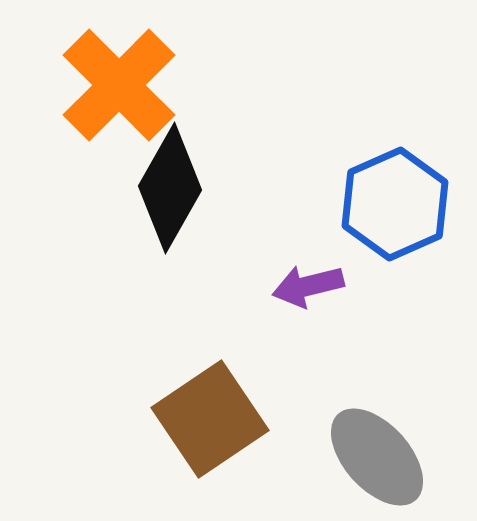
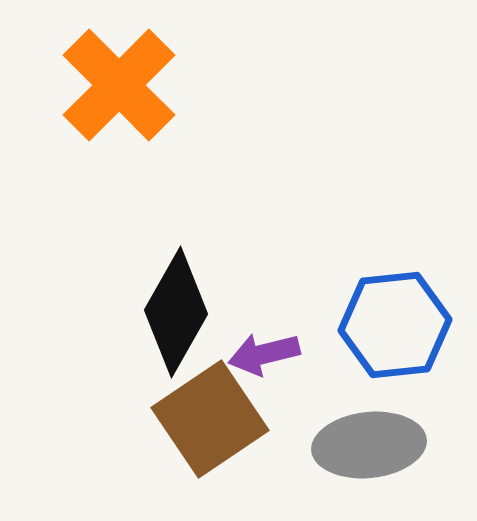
black diamond: moved 6 px right, 124 px down
blue hexagon: moved 121 px down; rotated 18 degrees clockwise
purple arrow: moved 44 px left, 68 px down
gray ellipse: moved 8 px left, 12 px up; rotated 54 degrees counterclockwise
